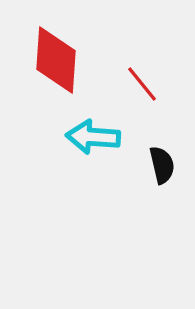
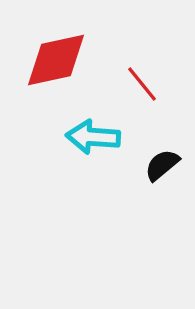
red diamond: rotated 74 degrees clockwise
black semicircle: rotated 117 degrees counterclockwise
